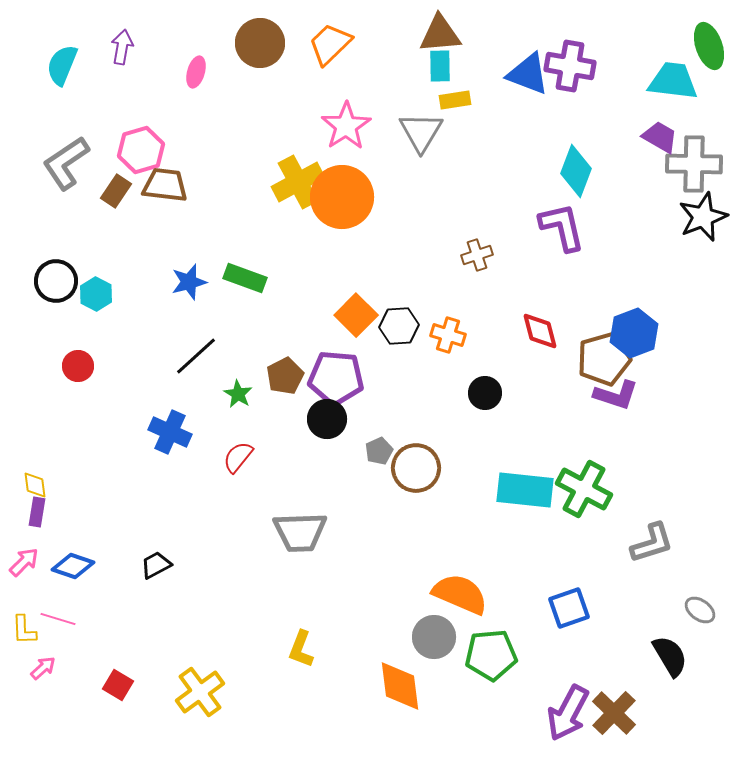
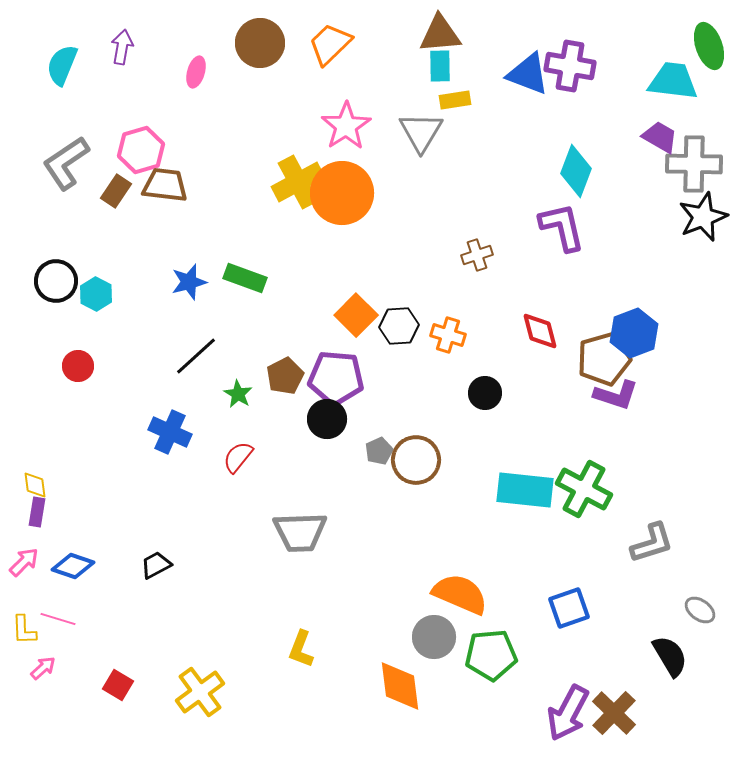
orange circle at (342, 197): moved 4 px up
brown circle at (416, 468): moved 8 px up
